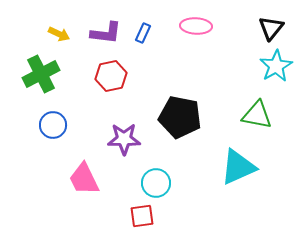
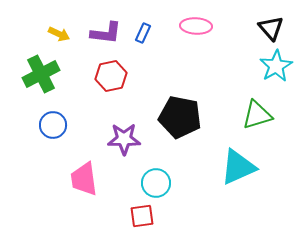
black triangle: rotated 20 degrees counterclockwise
green triangle: rotated 28 degrees counterclockwise
pink trapezoid: rotated 18 degrees clockwise
